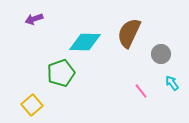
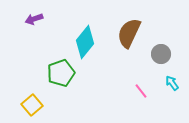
cyan diamond: rotated 52 degrees counterclockwise
